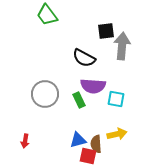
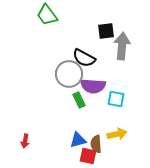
gray circle: moved 24 px right, 20 px up
